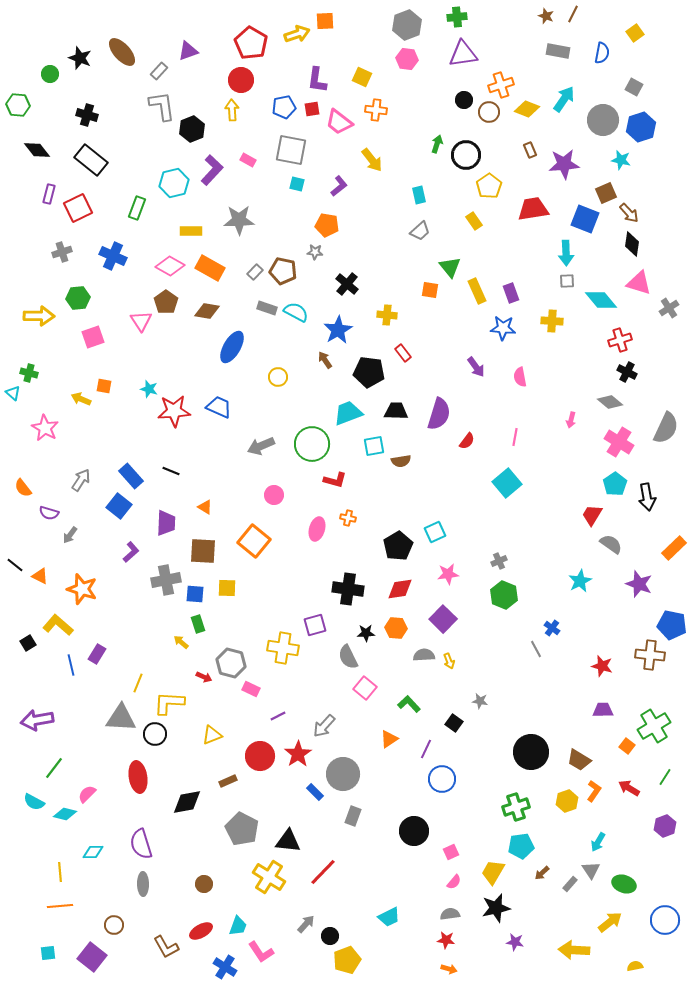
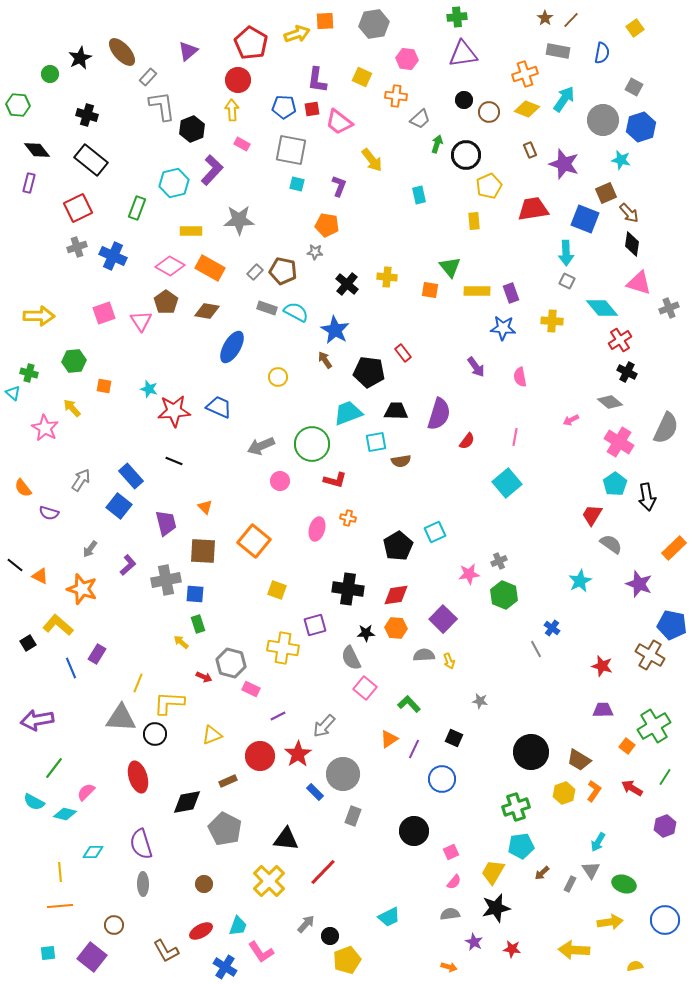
brown line at (573, 14): moved 2 px left, 6 px down; rotated 18 degrees clockwise
brown star at (546, 16): moved 1 px left, 2 px down; rotated 14 degrees clockwise
gray hexagon at (407, 25): moved 33 px left, 1 px up; rotated 12 degrees clockwise
yellow square at (635, 33): moved 5 px up
purple triangle at (188, 51): rotated 20 degrees counterclockwise
black star at (80, 58): rotated 25 degrees clockwise
gray rectangle at (159, 71): moved 11 px left, 6 px down
red circle at (241, 80): moved 3 px left
orange cross at (501, 85): moved 24 px right, 11 px up
blue pentagon at (284, 107): rotated 15 degrees clockwise
orange cross at (376, 110): moved 20 px right, 14 px up
pink rectangle at (248, 160): moved 6 px left, 16 px up
purple star at (564, 164): rotated 24 degrees clockwise
purple L-shape at (339, 186): rotated 30 degrees counterclockwise
yellow pentagon at (489, 186): rotated 10 degrees clockwise
purple rectangle at (49, 194): moved 20 px left, 11 px up
yellow rectangle at (474, 221): rotated 30 degrees clockwise
gray trapezoid at (420, 231): moved 112 px up
gray cross at (62, 252): moved 15 px right, 5 px up
gray square at (567, 281): rotated 28 degrees clockwise
yellow rectangle at (477, 291): rotated 65 degrees counterclockwise
green hexagon at (78, 298): moved 4 px left, 63 px down
cyan diamond at (601, 300): moved 1 px right, 8 px down
gray cross at (669, 308): rotated 12 degrees clockwise
yellow cross at (387, 315): moved 38 px up
blue star at (338, 330): moved 3 px left; rotated 12 degrees counterclockwise
pink square at (93, 337): moved 11 px right, 24 px up
red cross at (620, 340): rotated 15 degrees counterclockwise
yellow arrow at (81, 399): moved 9 px left, 9 px down; rotated 24 degrees clockwise
pink arrow at (571, 420): rotated 49 degrees clockwise
cyan square at (374, 446): moved 2 px right, 4 px up
black line at (171, 471): moved 3 px right, 10 px up
pink circle at (274, 495): moved 6 px right, 14 px up
orange triangle at (205, 507): rotated 14 degrees clockwise
purple trapezoid at (166, 523): rotated 16 degrees counterclockwise
gray arrow at (70, 535): moved 20 px right, 14 px down
purple L-shape at (131, 552): moved 3 px left, 13 px down
pink star at (448, 574): moved 21 px right
yellow square at (227, 588): moved 50 px right, 2 px down; rotated 18 degrees clockwise
red diamond at (400, 589): moved 4 px left, 6 px down
brown cross at (650, 655): rotated 24 degrees clockwise
gray semicircle at (348, 657): moved 3 px right, 1 px down
blue line at (71, 665): moved 3 px down; rotated 10 degrees counterclockwise
black square at (454, 723): moved 15 px down; rotated 12 degrees counterclockwise
purple line at (426, 749): moved 12 px left
red ellipse at (138, 777): rotated 8 degrees counterclockwise
red arrow at (629, 788): moved 3 px right
pink semicircle at (87, 794): moved 1 px left, 2 px up
yellow hexagon at (567, 801): moved 3 px left, 8 px up
gray pentagon at (242, 829): moved 17 px left
black triangle at (288, 841): moved 2 px left, 2 px up
yellow cross at (269, 877): moved 4 px down; rotated 12 degrees clockwise
gray rectangle at (570, 884): rotated 14 degrees counterclockwise
yellow arrow at (610, 922): rotated 30 degrees clockwise
red star at (446, 940): moved 66 px right, 9 px down
purple star at (515, 942): moved 41 px left; rotated 18 degrees clockwise
brown L-shape at (166, 947): moved 4 px down
orange arrow at (449, 969): moved 2 px up
